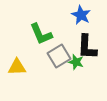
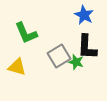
blue star: moved 3 px right
green L-shape: moved 15 px left, 1 px up
yellow triangle: rotated 18 degrees clockwise
